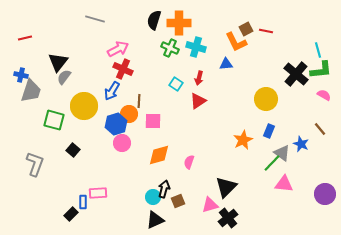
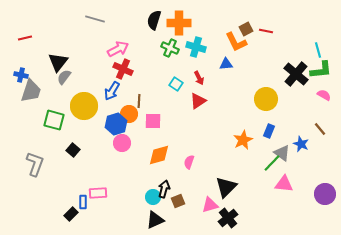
red arrow at (199, 78): rotated 40 degrees counterclockwise
